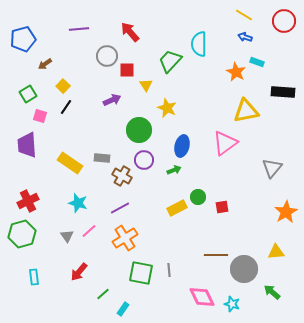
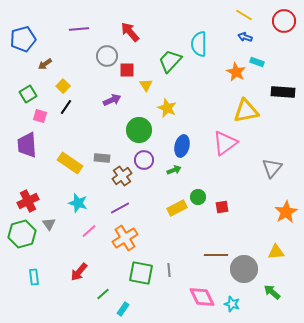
brown cross at (122, 176): rotated 24 degrees clockwise
gray triangle at (67, 236): moved 18 px left, 12 px up
